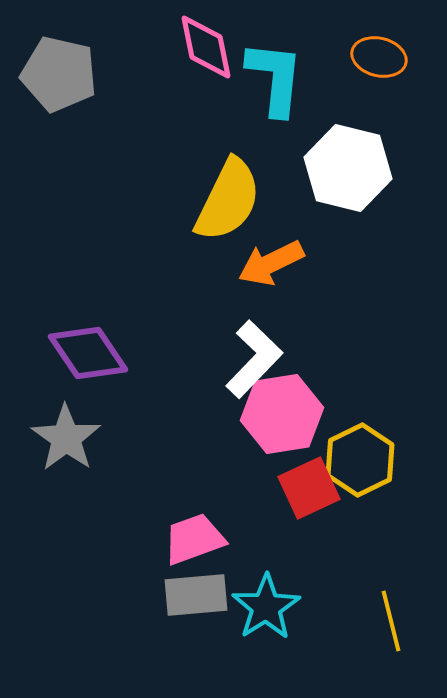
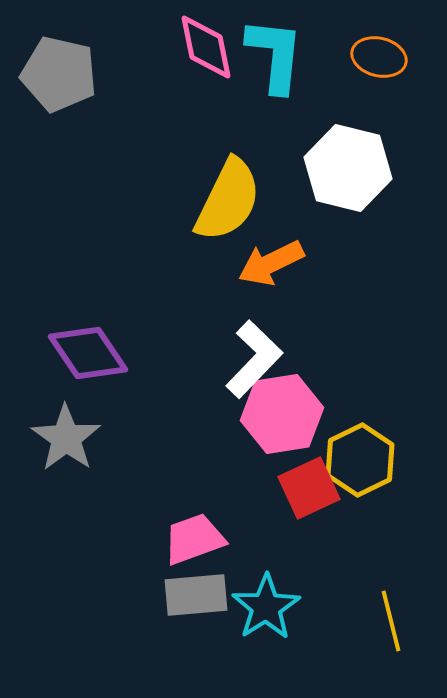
cyan L-shape: moved 23 px up
